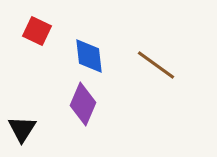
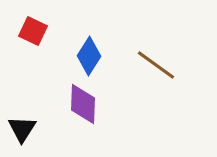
red square: moved 4 px left
blue diamond: rotated 39 degrees clockwise
purple diamond: rotated 21 degrees counterclockwise
